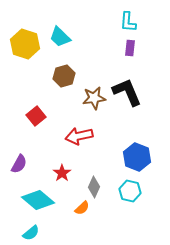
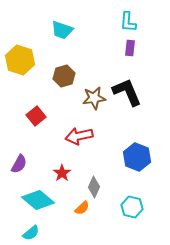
cyan trapezoid: moved 2 px right, 7 px up; rotated 25 degrees counterclockwise
yellow hexagon: moved 5 px left, 16 px down
cyan hexagon: moved 2 px right, 16 px down
